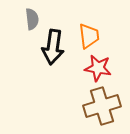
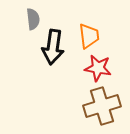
gray semicircle: moved 1 px right
